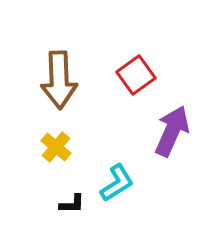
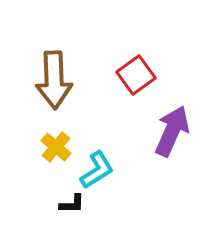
brown arrow: moved 5 px left
cyan L-shape: moved 20 px left, 13 px up
